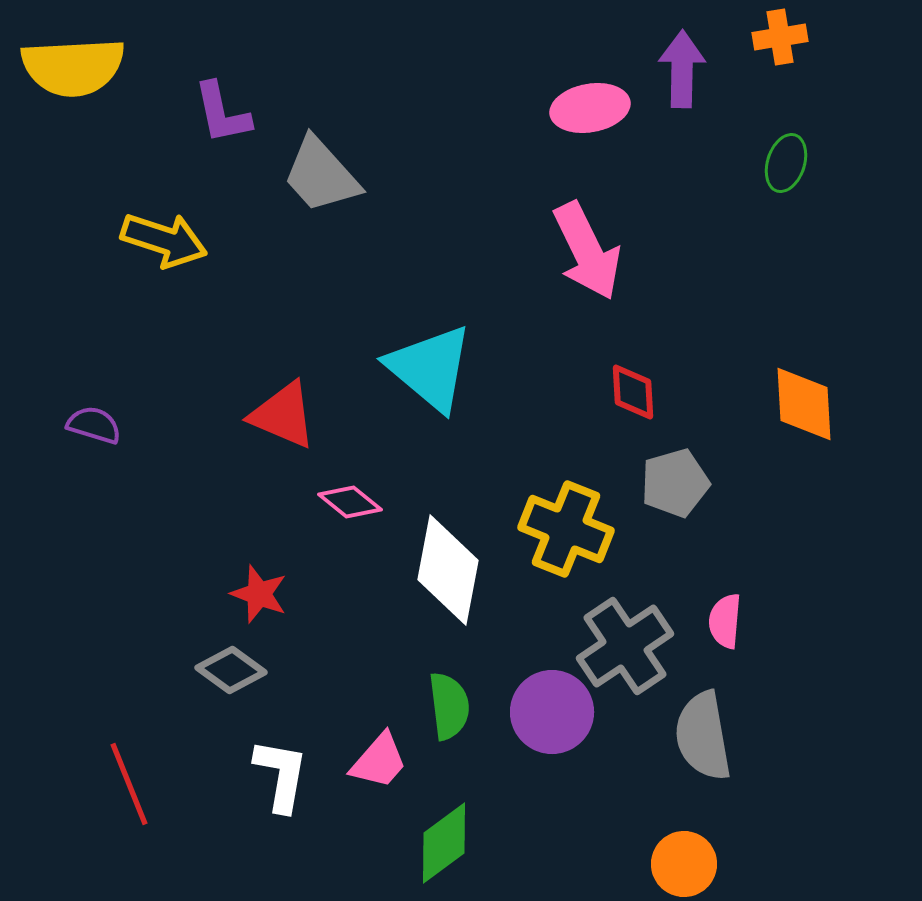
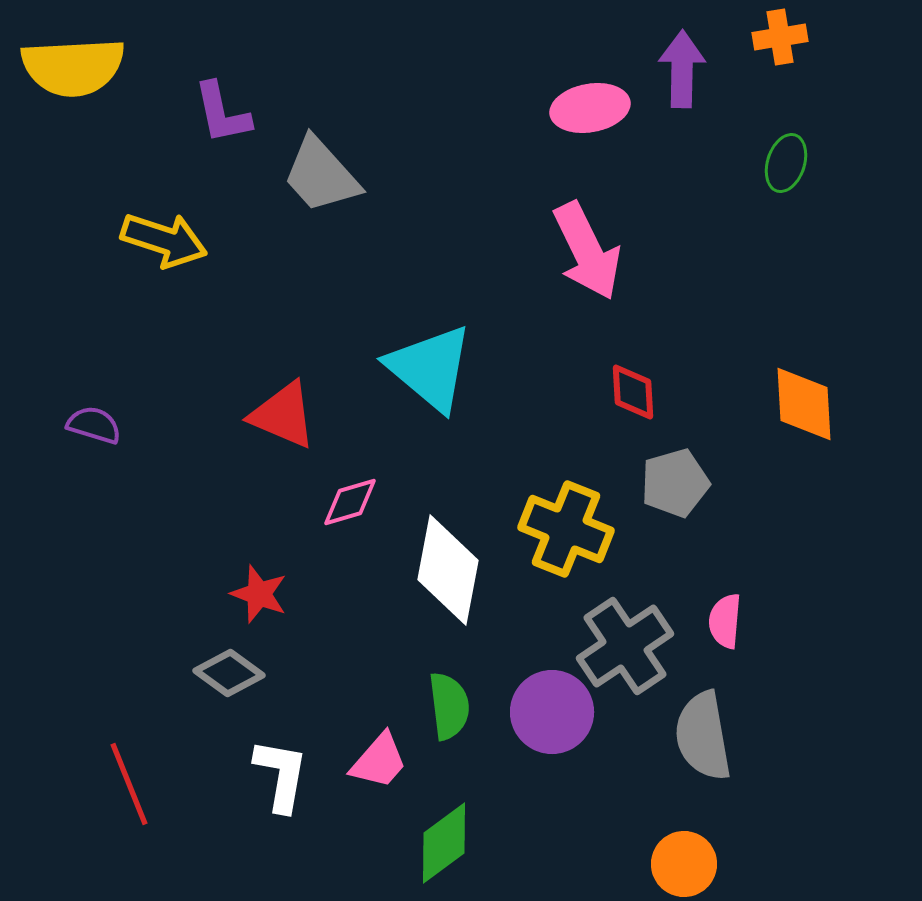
pink diamond: rotated 56 degrees counterclockwise
gray diamond: moved 2 px left, 3 px down
